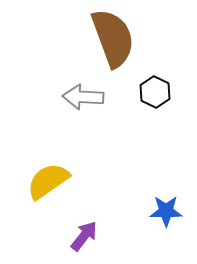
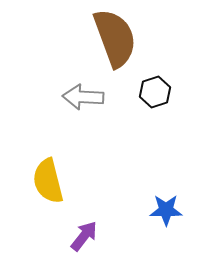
brown semicircle: moved 2 px right
black hexagon: rotated 16 degrees clockwise
yellow semicircle: rotated 69 degrees counterclockwise
blue star: moved 1 px up
